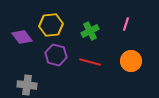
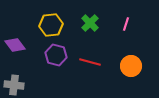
green cross: moved 8 px up; rotated 18 degrees counterclockwise
purple diamond: moved 7 px left, 8 px down
orange circle: moved 5 px down
gray cross: moved 13 px left
